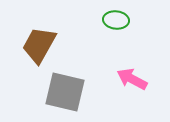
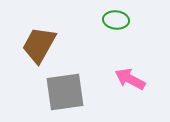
pink arrow: moved 2 px left
gray square: rotated 21 degrees counterclockwise
